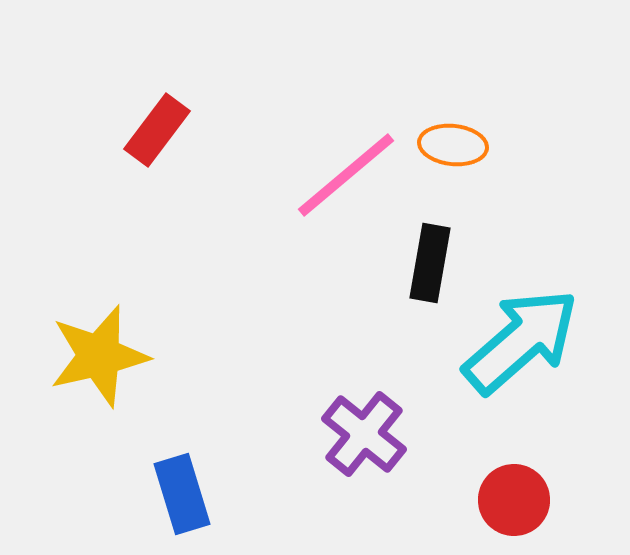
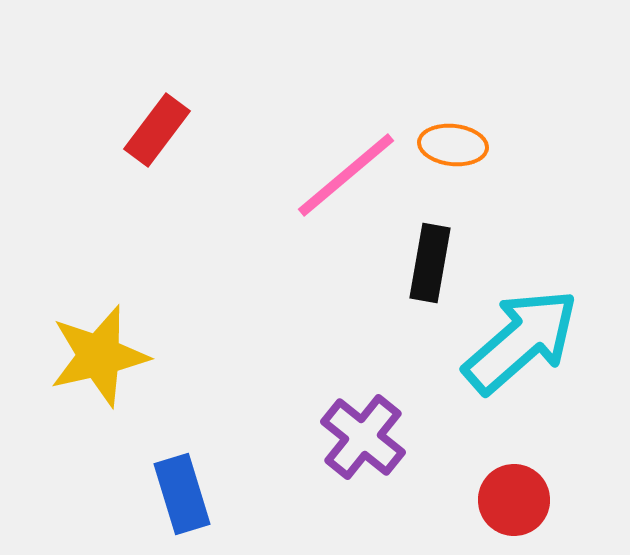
purple cross: moved 1 px left, 3 px down
